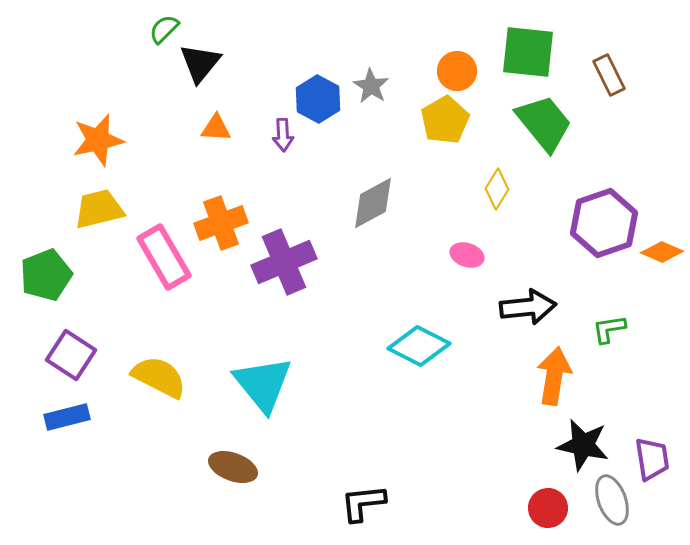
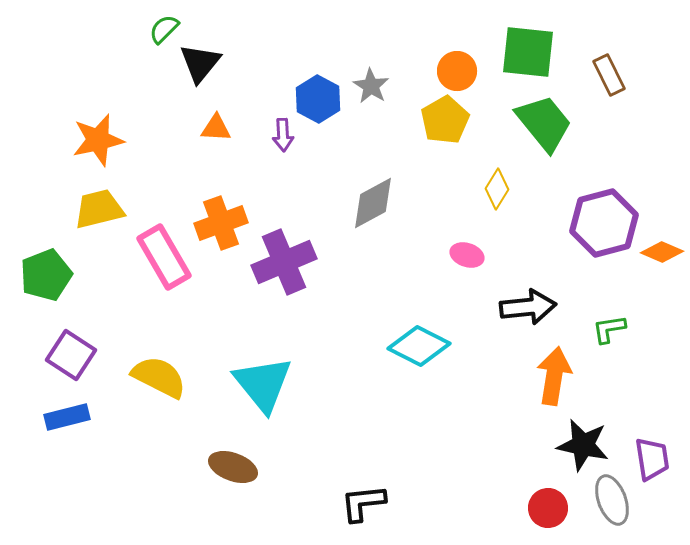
purple hexagon: rotated 4 degrees clockwise
